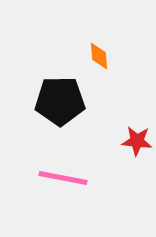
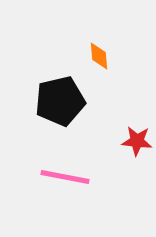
black pentagon: rotated 12 degrees counterclockwise
pink line: moved 2 px right, 1 px up
